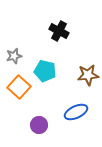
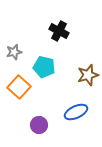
gray star: moved 4 px up
cyan pentagon: moved 1 px left, 4 px up
brown star: rotated 10 degrees counterclockwise
